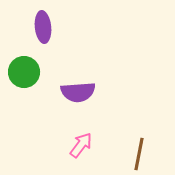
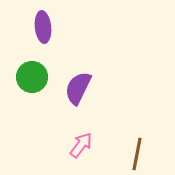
green circle: moved 8 px right, 5 px down
purple semicircle: moved 4 px up; rotated 120 degrees clockwise
brown line: moved 2 px left
